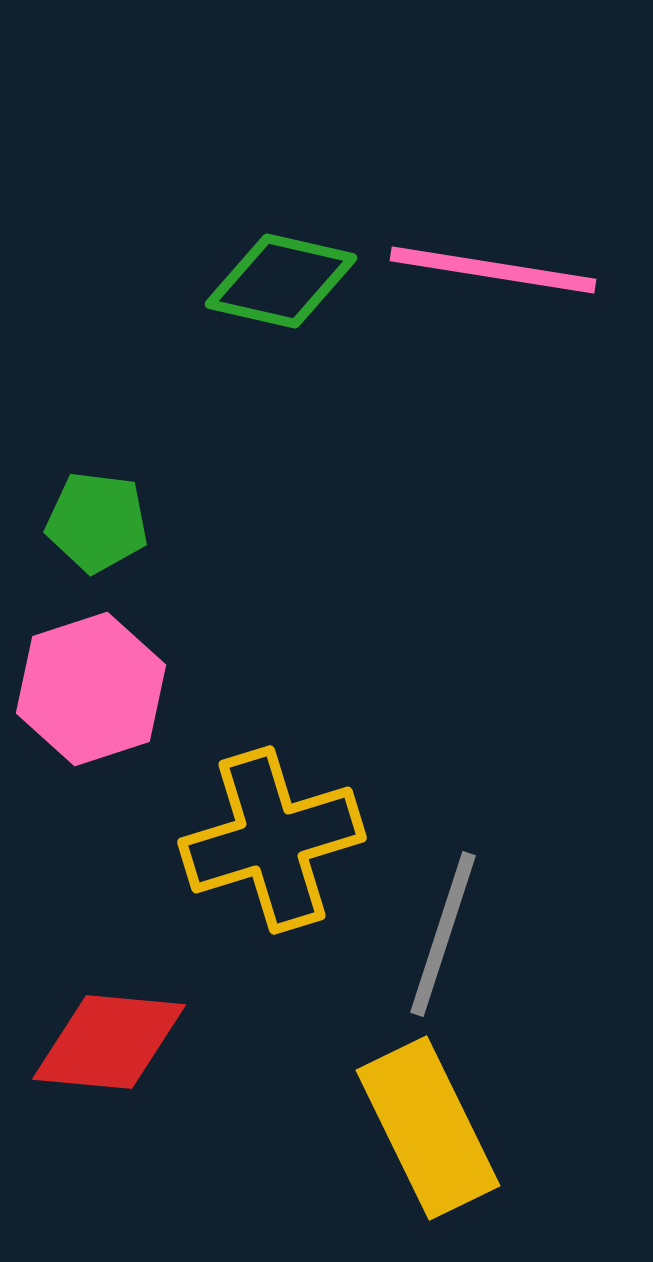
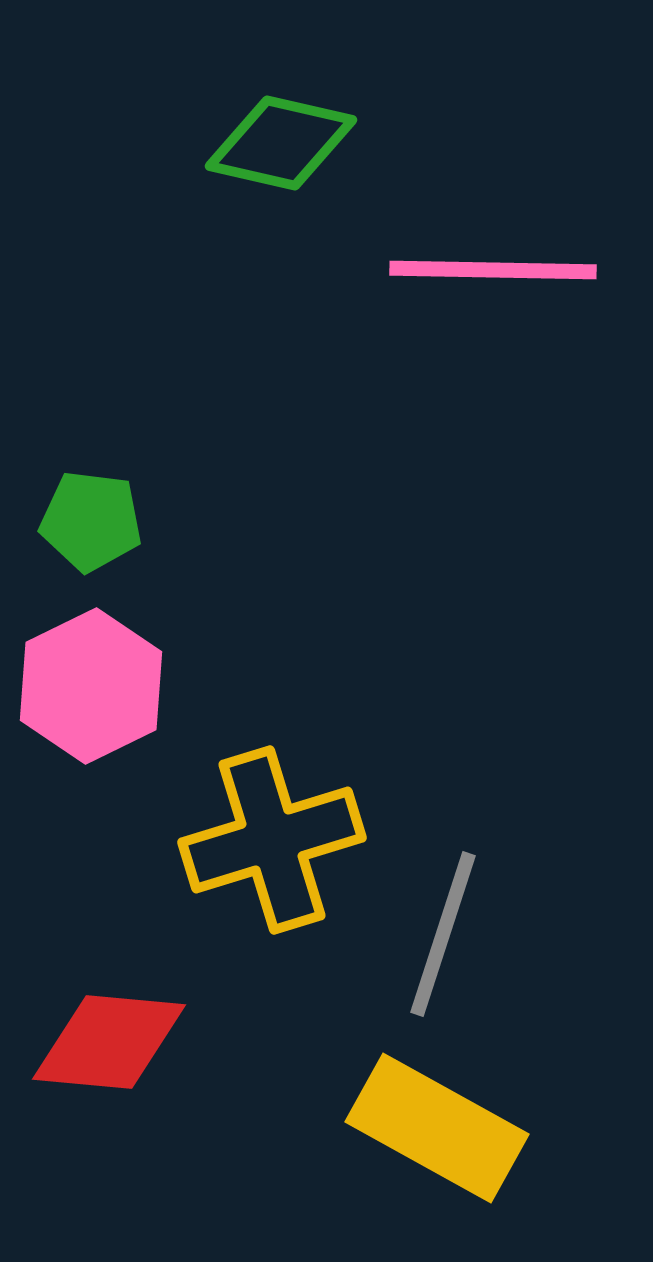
pink line: rotated 8 degrees counterclockwise
green diamond: moved 138 px up
green pentagon: moved 6 px left, 1 px up
pink hexagon: moved 3 px up; rotated 8 degrees counterclockwise
yellow rectangle: moved 9 px right; rotated 35 degrees counterclockwise
